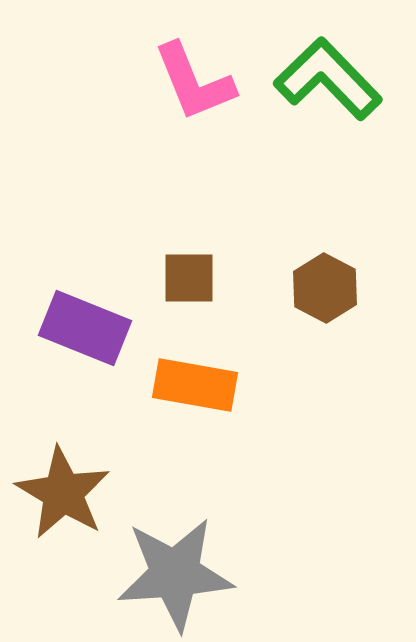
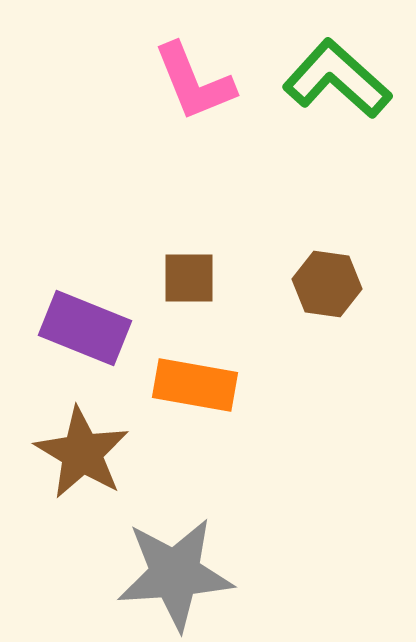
green L-shape: moved 9 px right; rotated 4 degrees counterclockwise
brown hexagon: moved 2 px right, 4 px up; rotated 20 degrees counterclockwise
brown star: moved 19 px right, 40 px up
